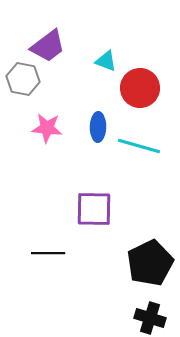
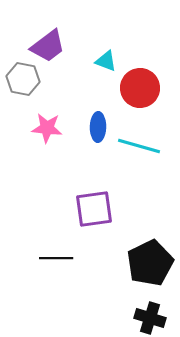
purple square: rotated 9 degrees counterclockwise
black line: moved 8 px right, 5 px down
